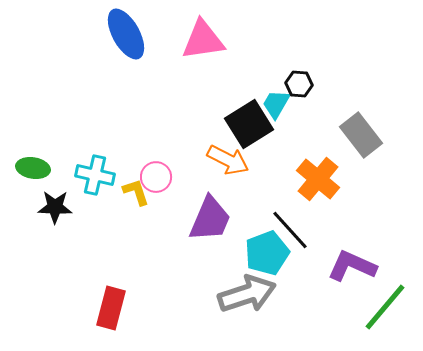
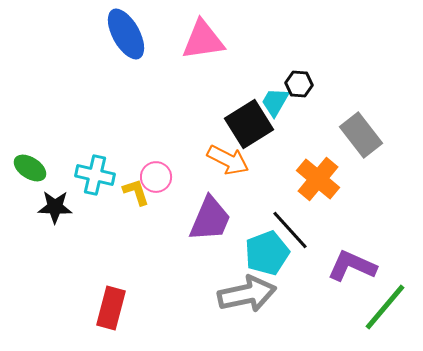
cyan trapezoid: moved 1 px left, 2 px up
green ellipse: moved 3 px left; rotated 24 degrees clockwise
gray arrow: rotated 6 degrees clockwise
